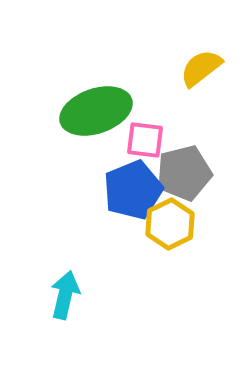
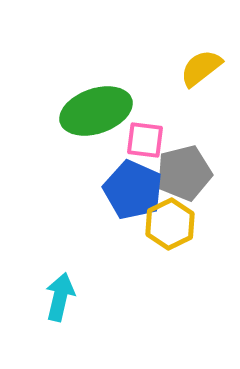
blue pentagon: rotated 26 degrees counterclockwise
cyan arrow: moved 5 px left, 2 px down
